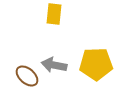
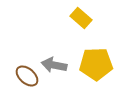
yellow rectangle: moved 27 px right, 4 px down; rotated 55 degrees counterclockwise
